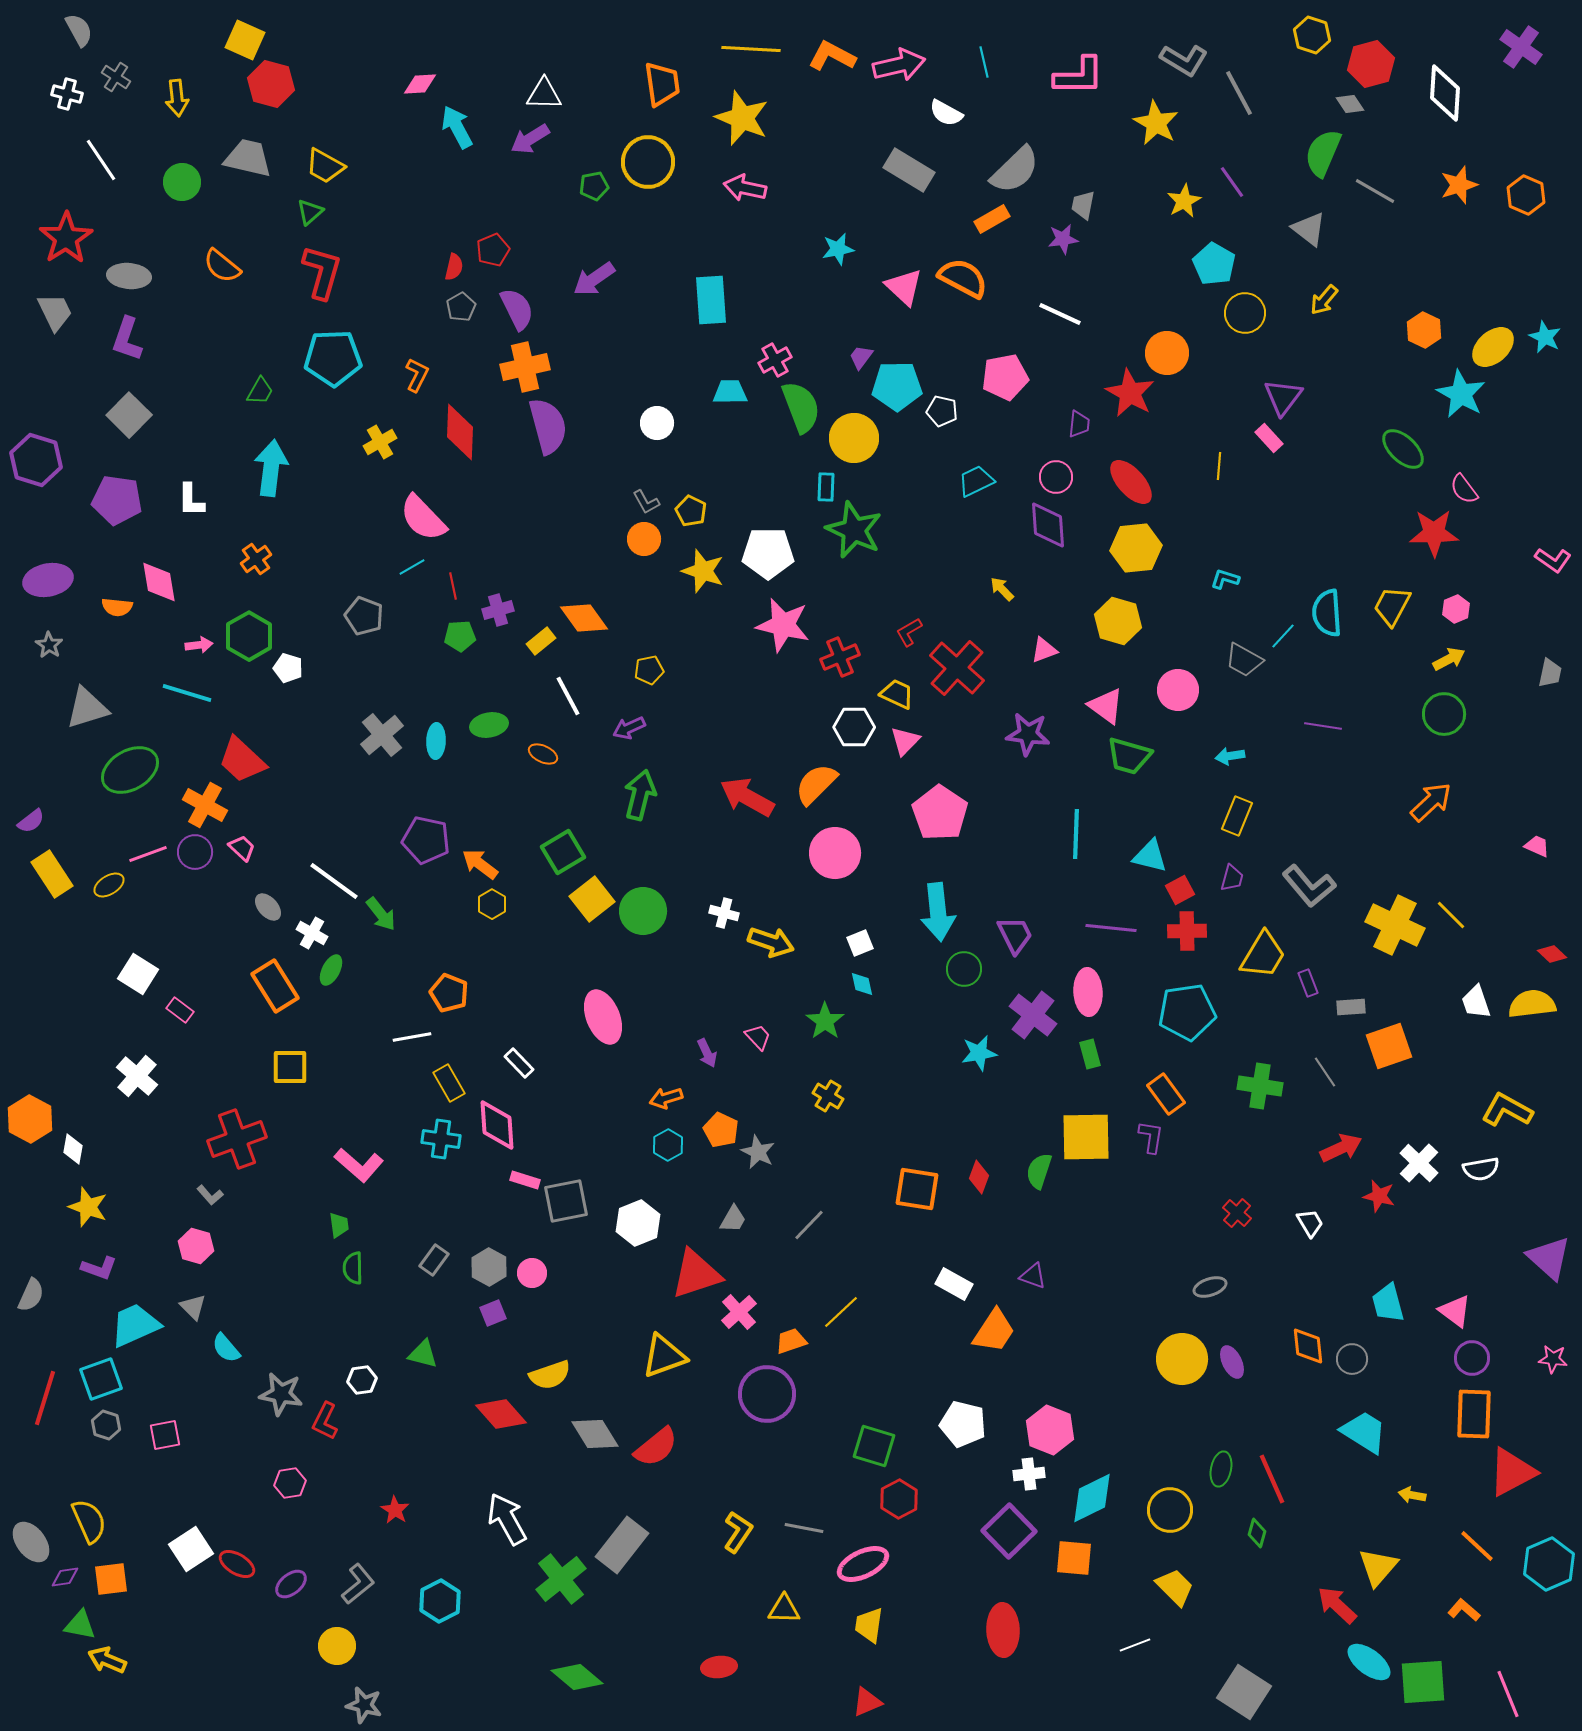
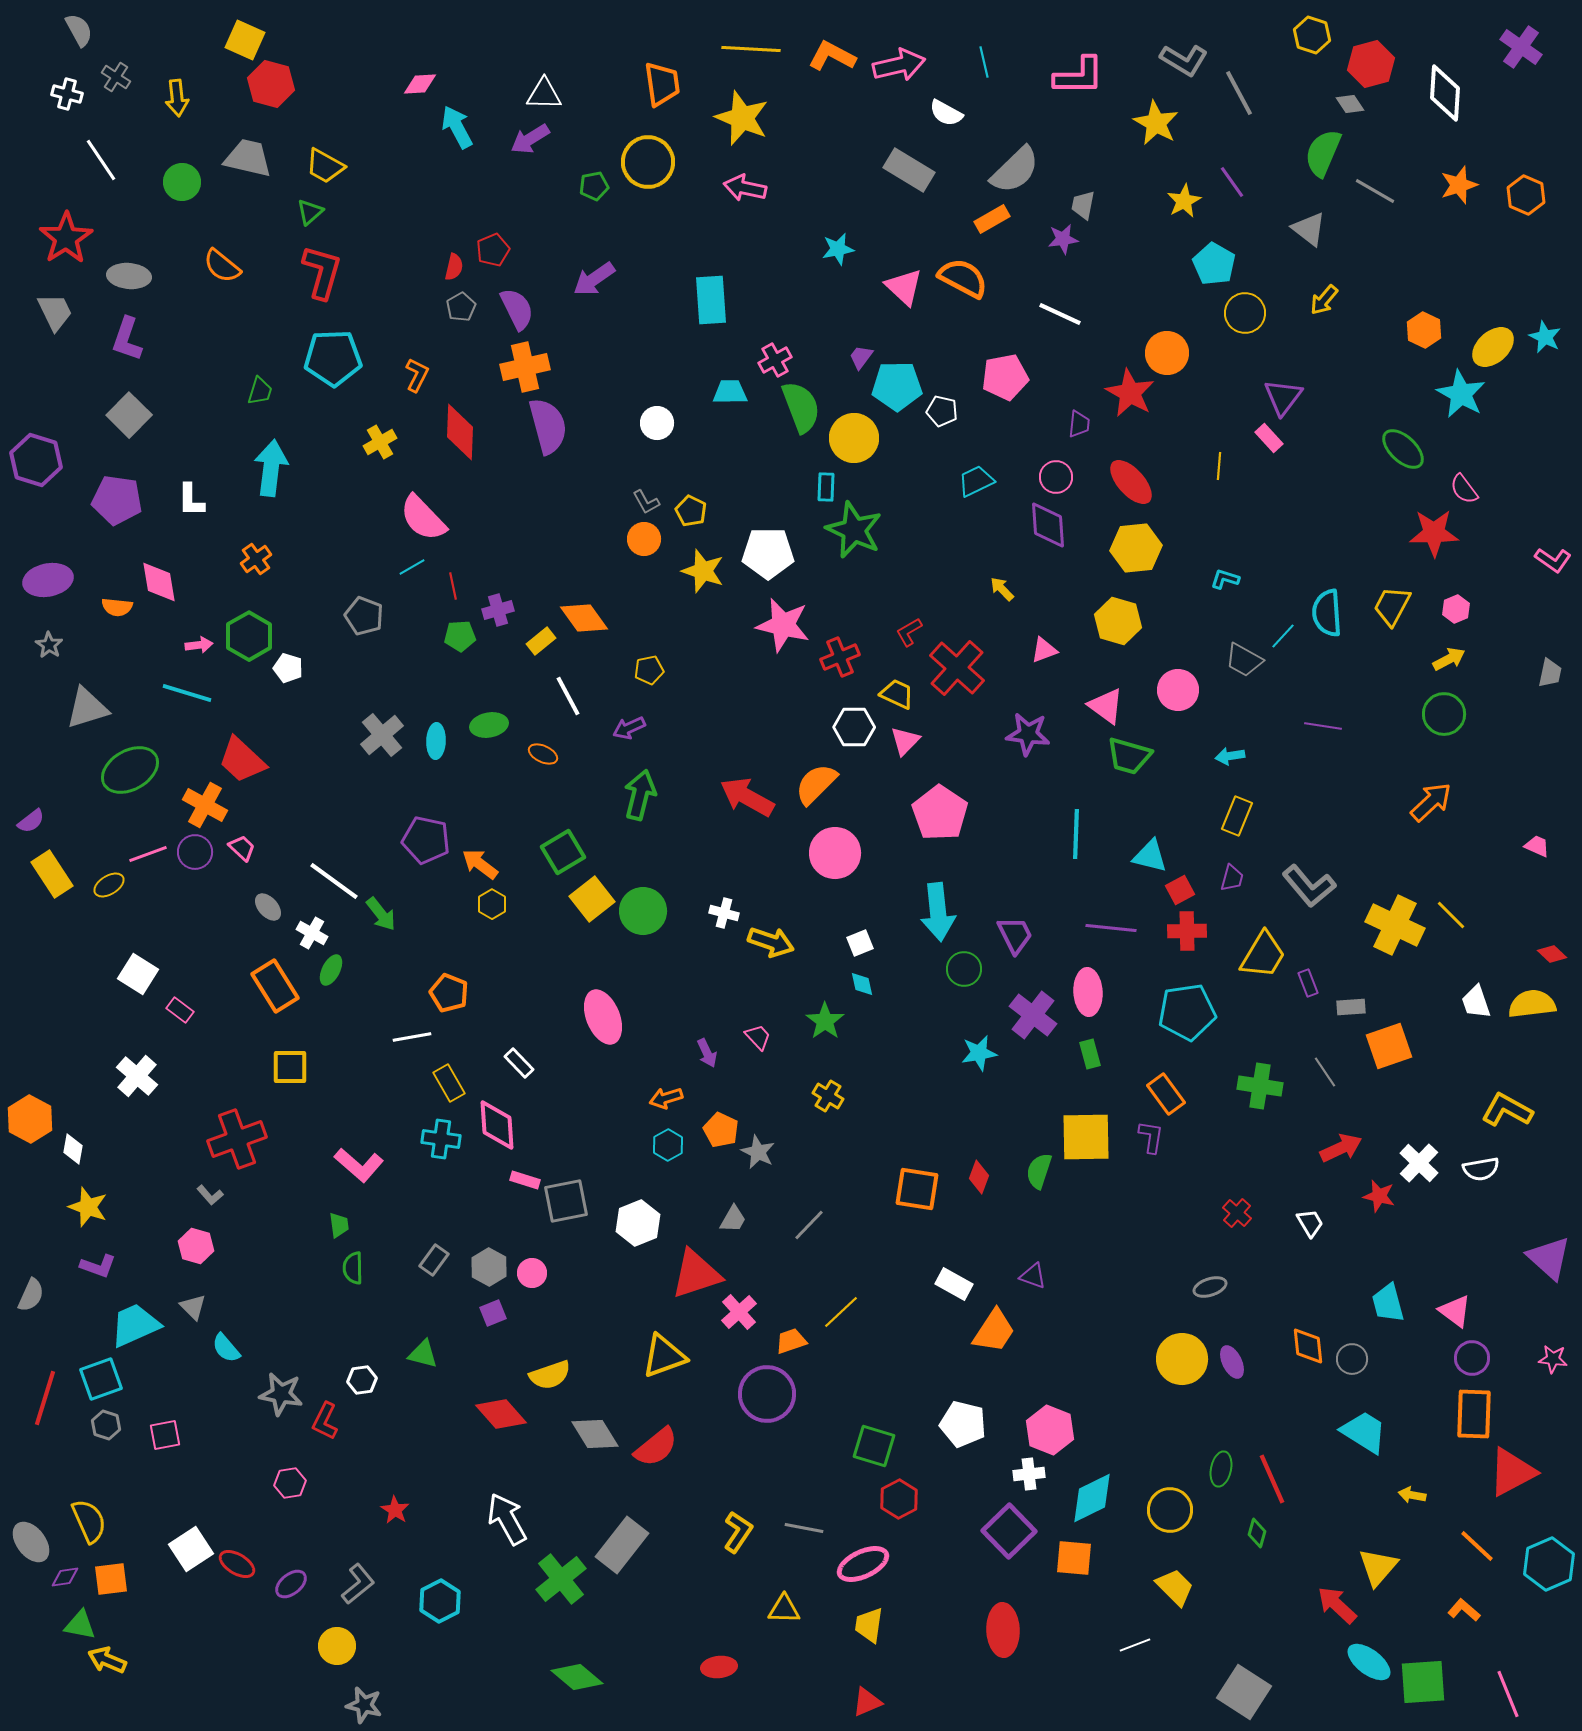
green trapezoid at (260, 391): rotated 12 degrees counterclockwise
purple L-shape at (99, 1268): moved 1 px left, 2 px up
